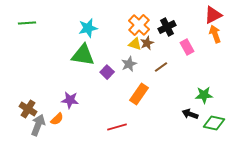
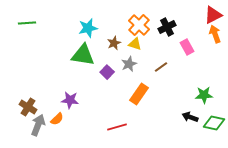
brown star: moved 33 px left
brown cross: moved 2 px up
black arrow: moved 3 px down
